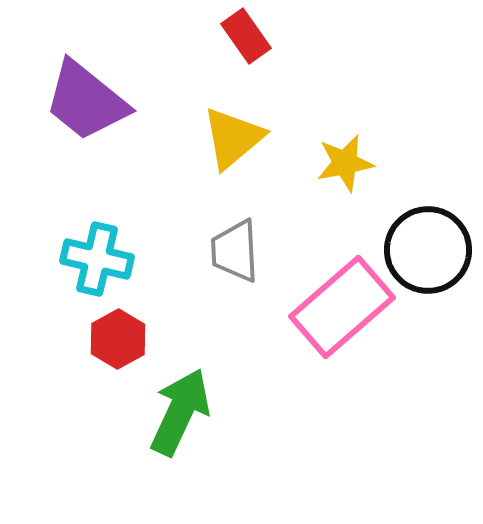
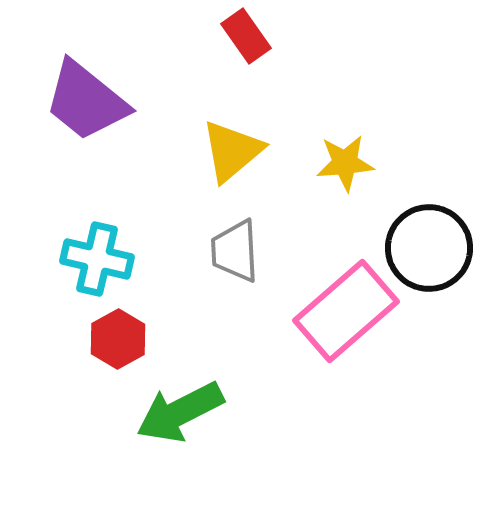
yellow triangle: moved 1 px left, 13 px down
yellow star: rotated 6 degrees clockwise
black circle: moved 1 px right, 2 px up
pink rectangle: moved 4 px right, 4 px down
green arrow: rotated 142 degrees counterclockwise
